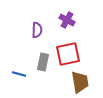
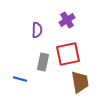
purple cross: rotated 28 degrees clockwise
blue line: moved 1 px right, 5 px down
